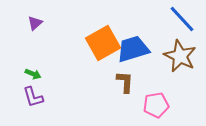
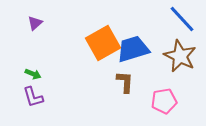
pink pentagon: moved 8 px right, 4 px up
